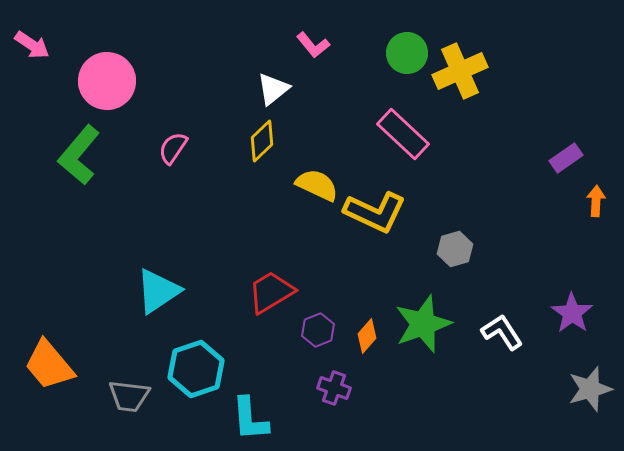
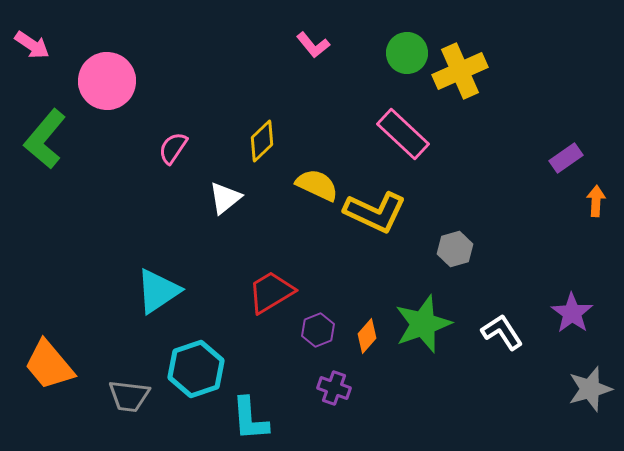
white triangle: moved 48 px left, 109 px down
green L-shape: moved 34 px left, 16 px up
